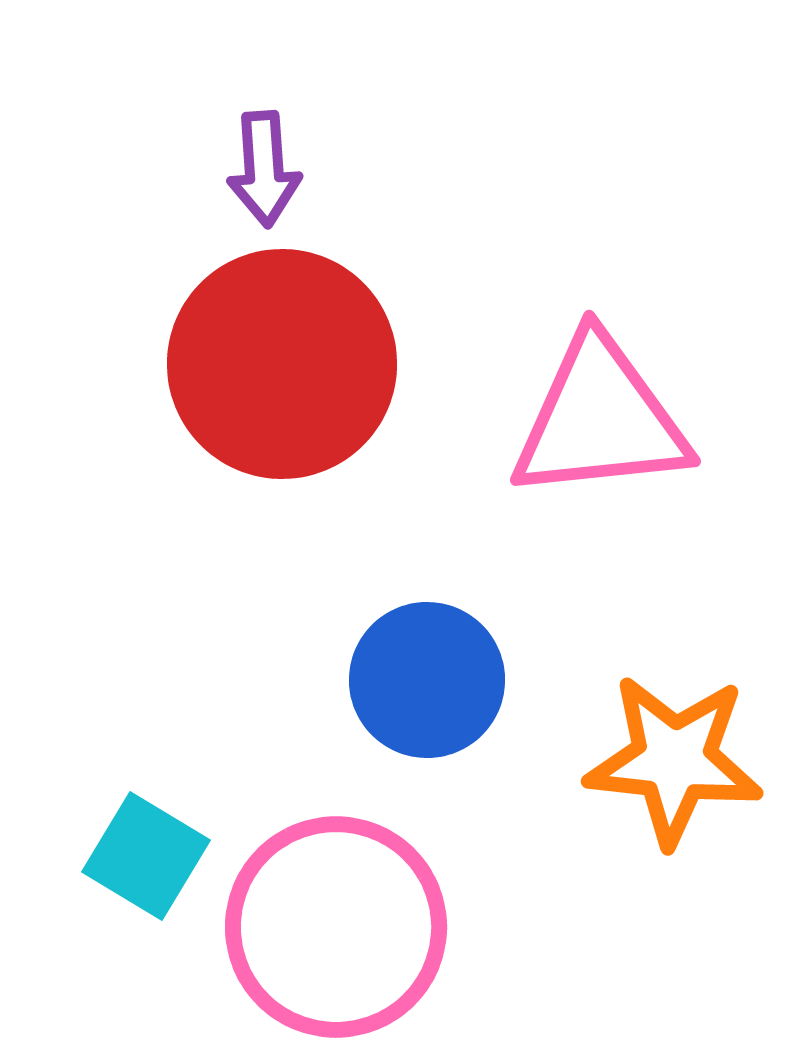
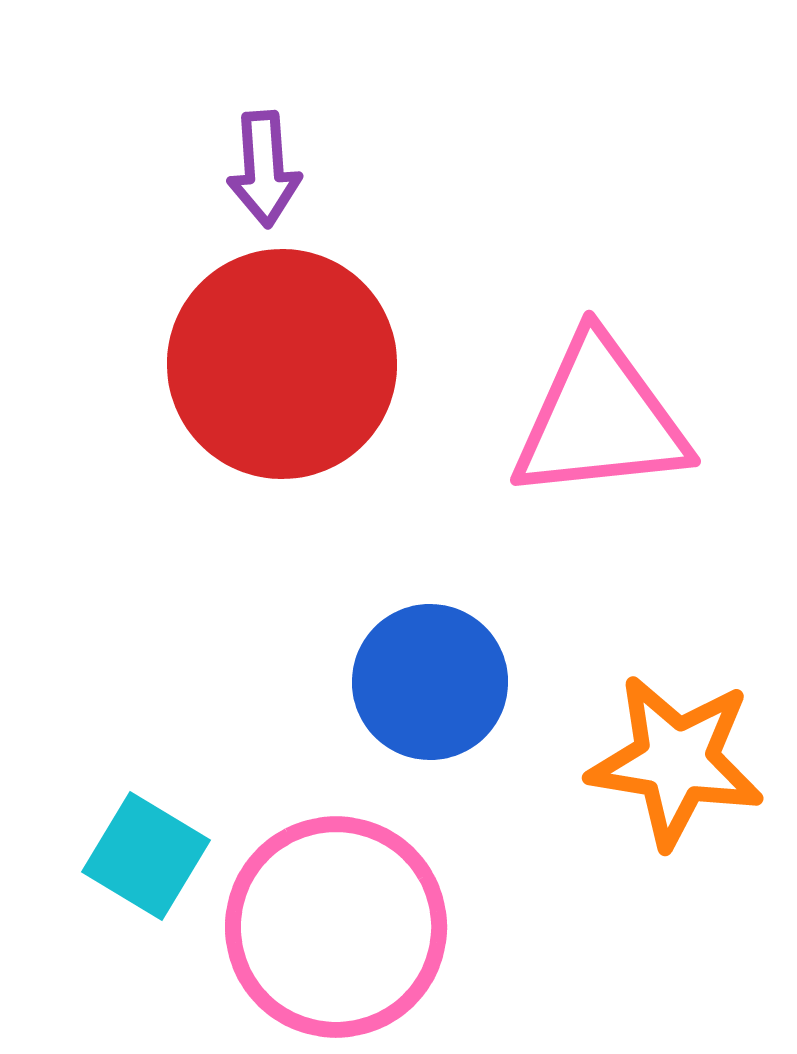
blue circle: moved 3 px right, 2 px down
orange star: moved 2 px right, 1 px down; rotated 3 degrees clockwise
